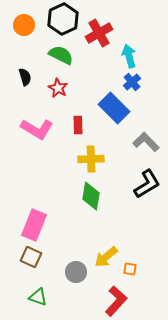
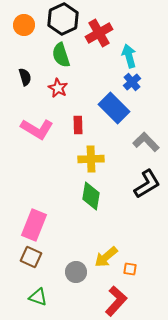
green semicircle: rotated 135 degrees counterclockwise
